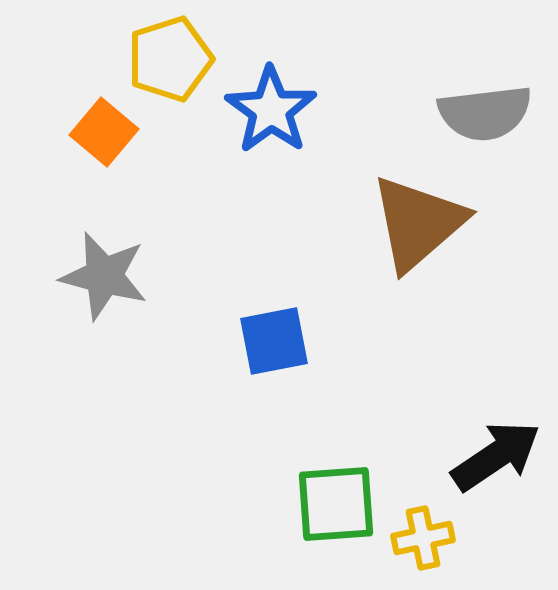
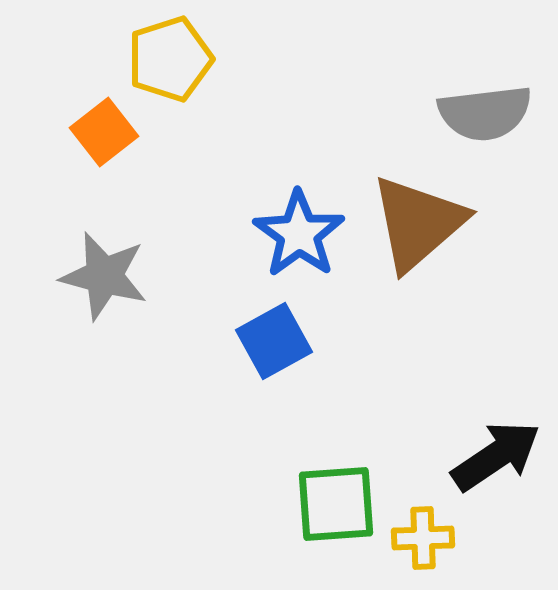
blue star: moved 28 px right, 124 px down
orange square: rotated 12 degrees clockwise
blue square: rotated 18 degrees counterclockwise
yellow cross: rotated 10 degrees clockwise
